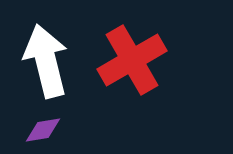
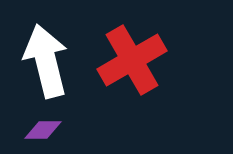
purple diamond: rotated 9 degrees clockwise
